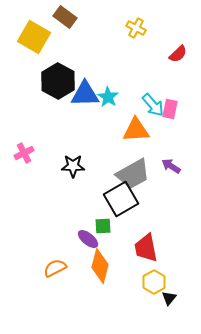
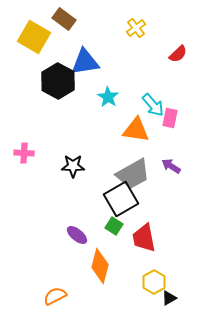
brown rectangle: moved 1 px left, 2 px down
yellow cross: rotated 24 degrees clockwise
blue triangle: moved 32 px up; rotated 8 degrees counterclockwise
pink rectangle: moved 9 px down
orange triangle: rotated 12 degrees clockwise
pink cross: rotated 30 degrees clockwise
green square: moved 11 px right; rotated 36 degrees clockwise
purple ellipse: moved 11 px left, 4 px up
red trapezoid: moved 2 px left, 10 px up
orange semicircle: moved 28 px down
black triangle: rotated 21 degrees clockwise
